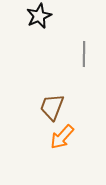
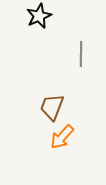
gray line: moved 3 px left
